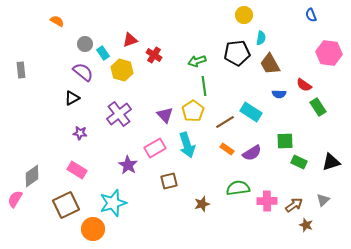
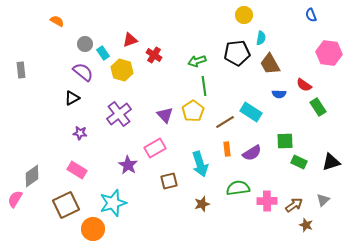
cyan arrow at (187, 145): moved 13 px right, 19 px down
orange rectangle at (227, 149): rotated 48 degrees clockwise
